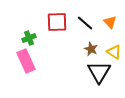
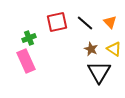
red square: rotated 10 degrees counterclockwise
yellow triangle: moved 3 px up
